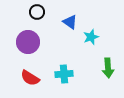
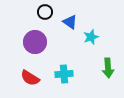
black circle: moved 8 px right
purple circle: moved 7 px right
